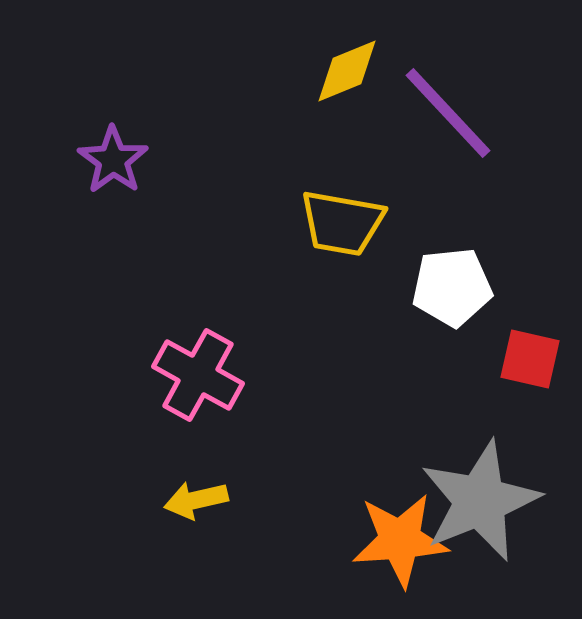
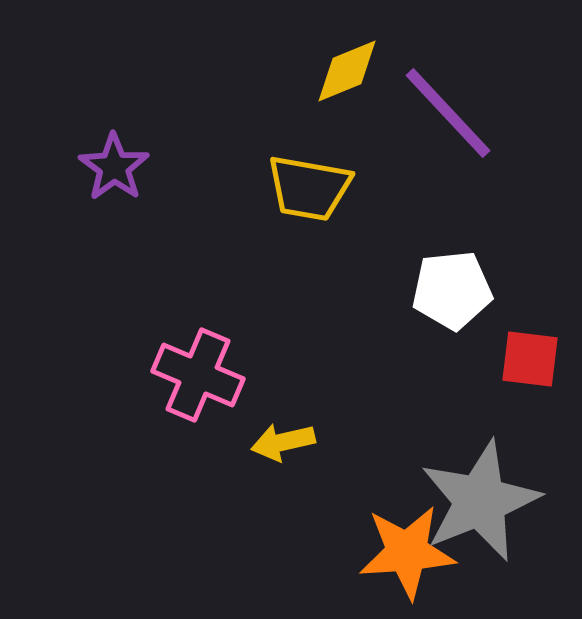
purple star: moved 1 px right, 7 px down
yellow trapezoid: moved 33 px left, 35 px up
white pentagon: moved 3 px down
red square: rotated 6 degrees counterclockwise
pink cross: rotated 6 degrees counterclockwise
yellow arrow: moved 87 px right, 58 px up
orange star: moved 7 px right, 12 px down
